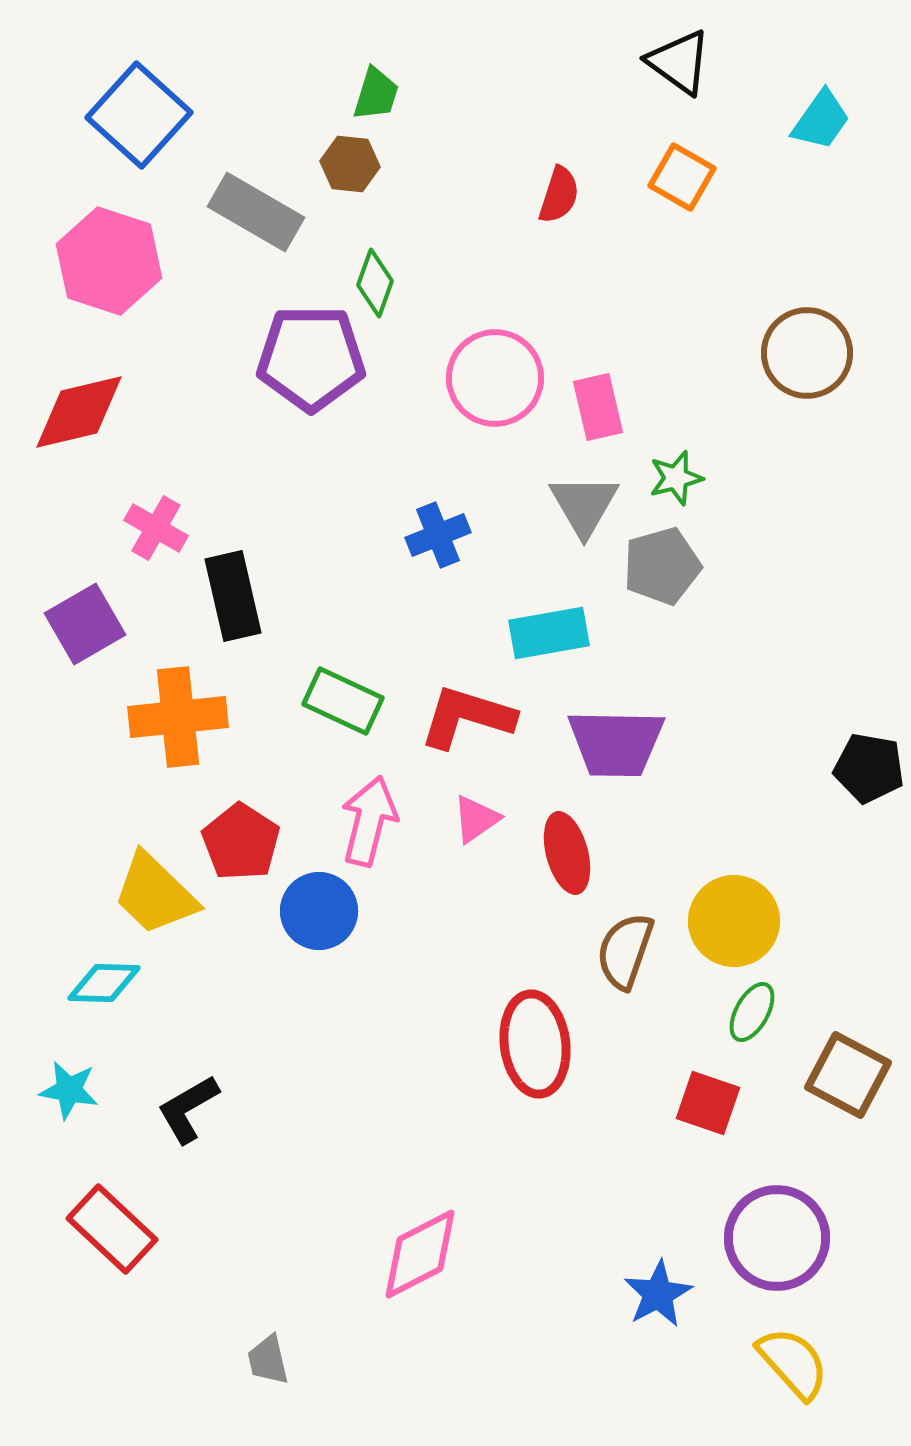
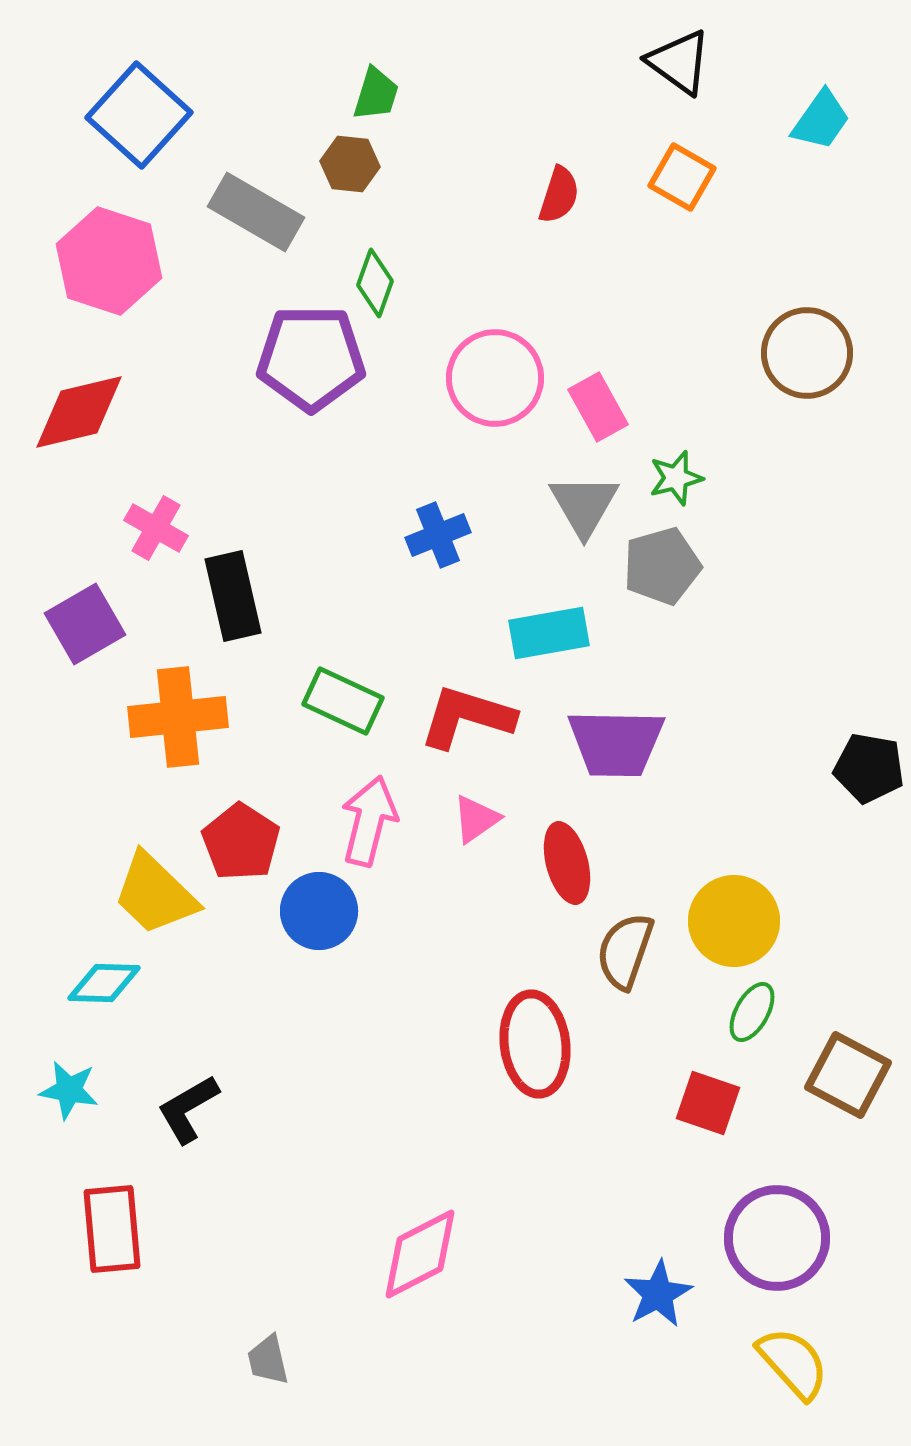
pink rectangle at (598, 407): rotated 16 degrees counterclockwise
red ellipse at (567, 853): moved 10 px down
red rectangle at (112, 1229): rotated 42 degrees clockwise
